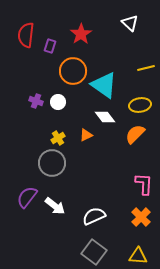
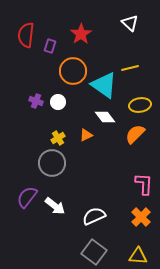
yellow line: moved 16 px left
